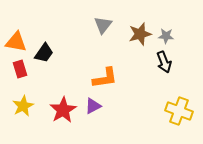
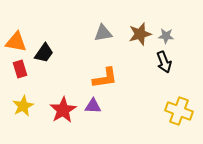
gray triangle: moved 8 px down; rotated 42 degrees clockwise
purple triangle: rotated 30 degrees clockwise
